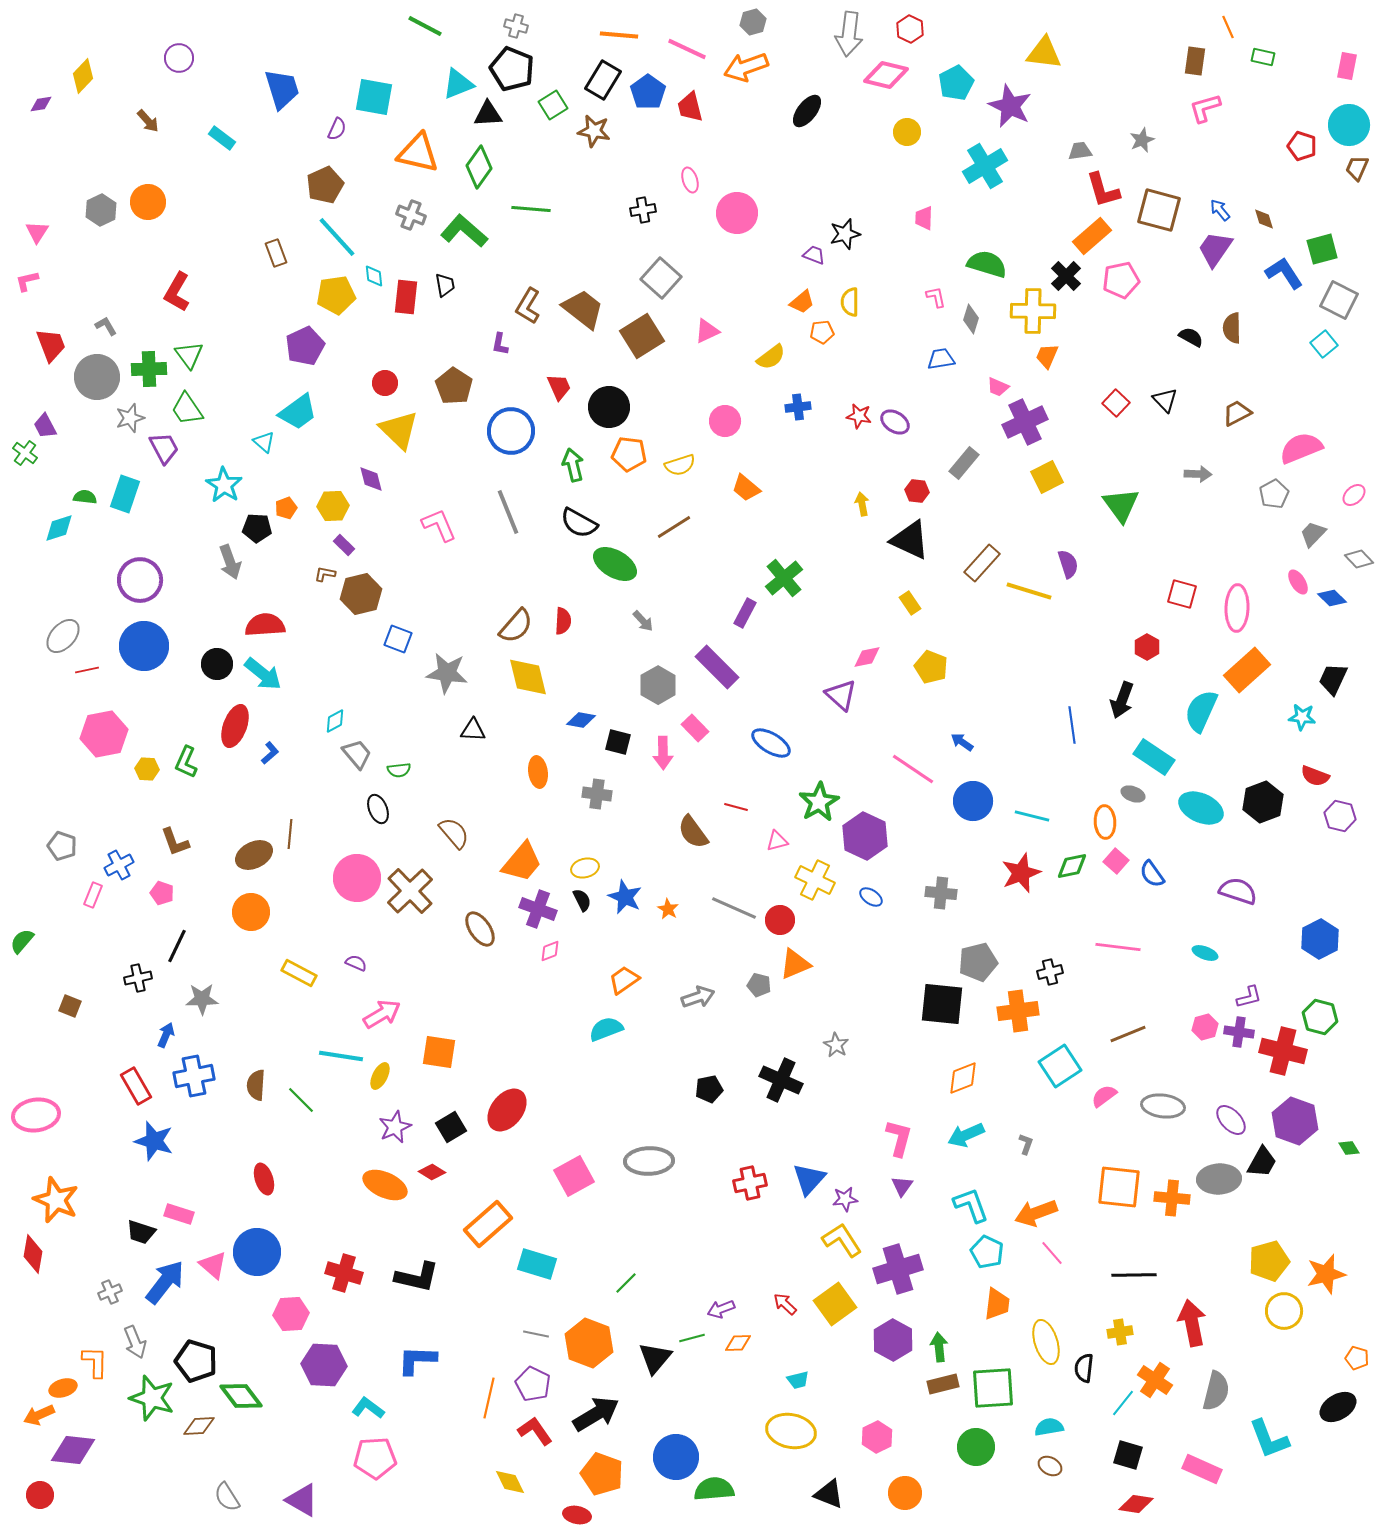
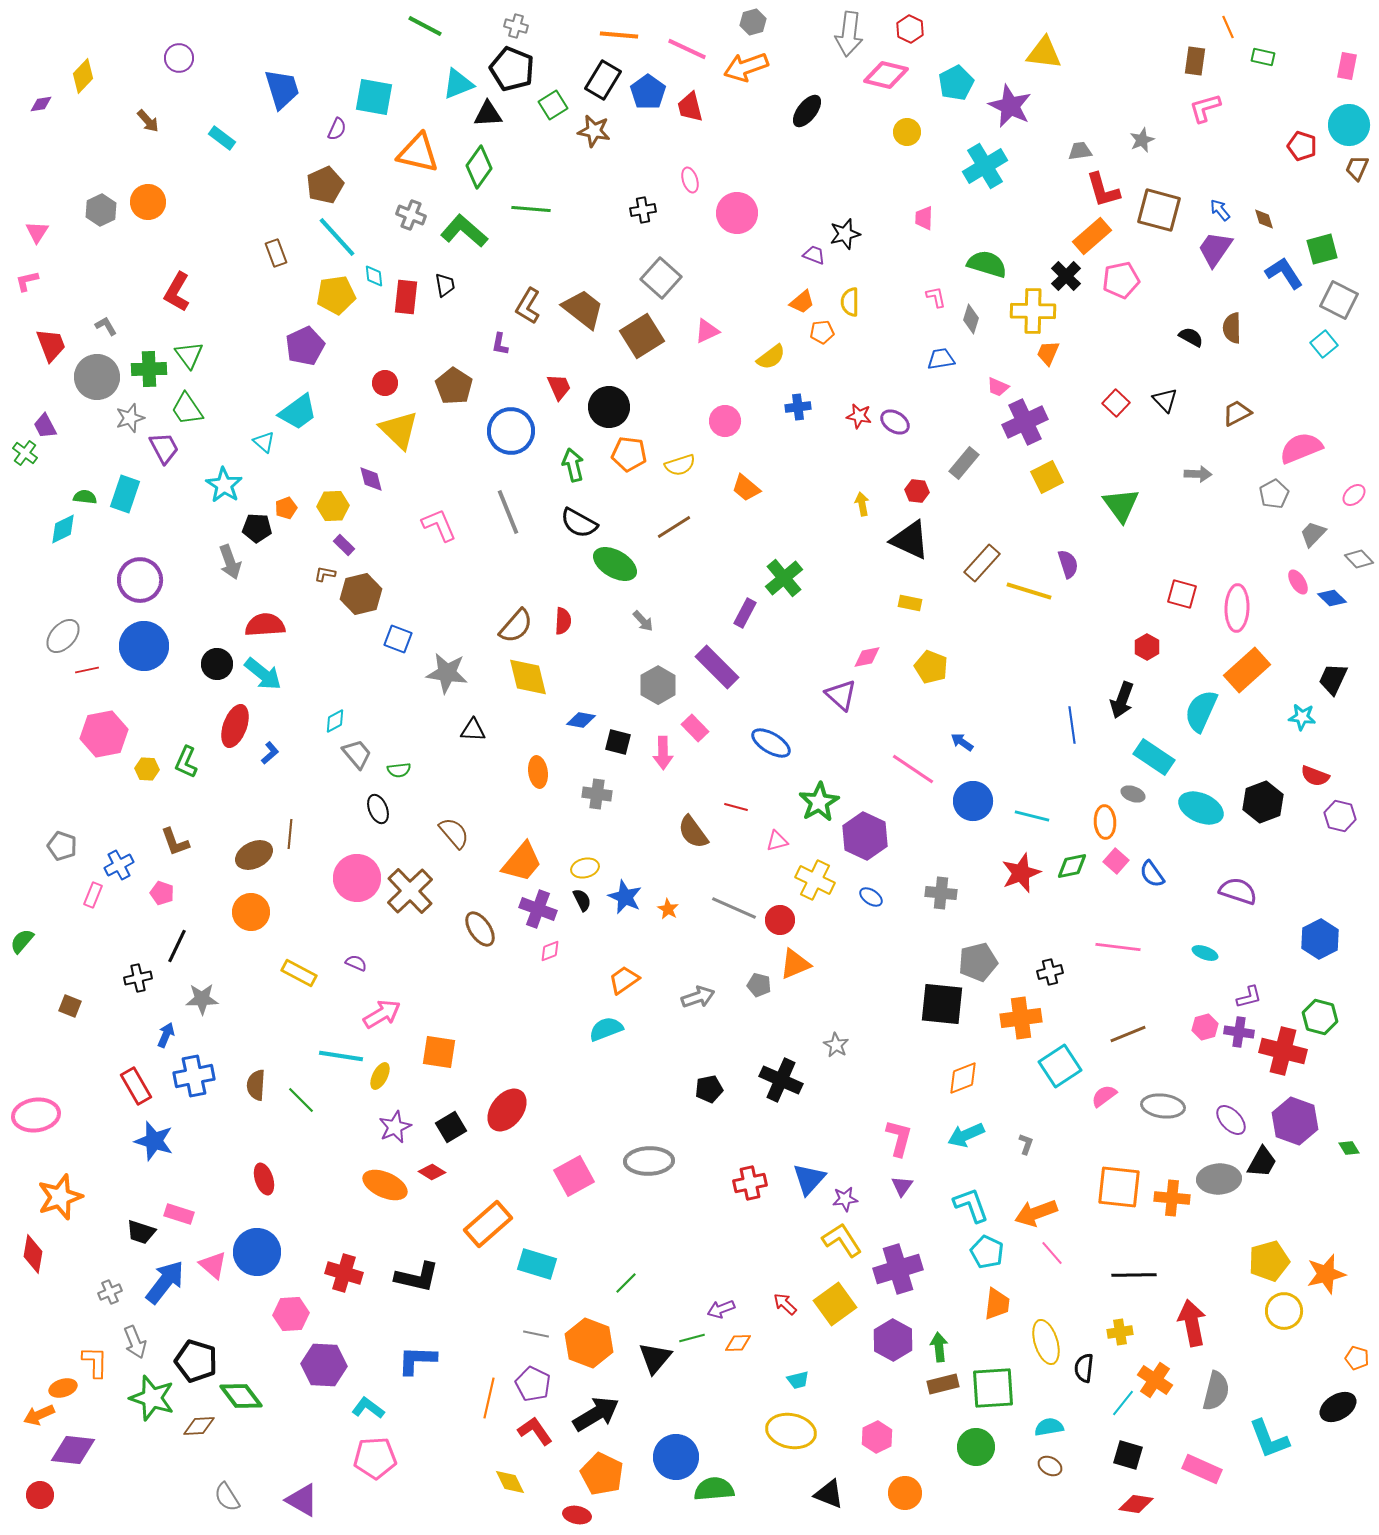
orange trapezoid at (1047, 356): moved 1 px right, 3 px up
cyan diamond at (59, 528): moved 4 px right, 1 px down; rotated 8 degrees counterclockwise
yellow rectangle at (910, 603): rotated 45 degrees counterclockwise
orange cross at (1018, 1011): moved 3 px right, 7 px down
orange star at (56, 1200): moved 4 px right, 3 px up; rotated 30 degrees clockwise
orange pentagon at (602, 1474): rotated 6 degrees clockwise
